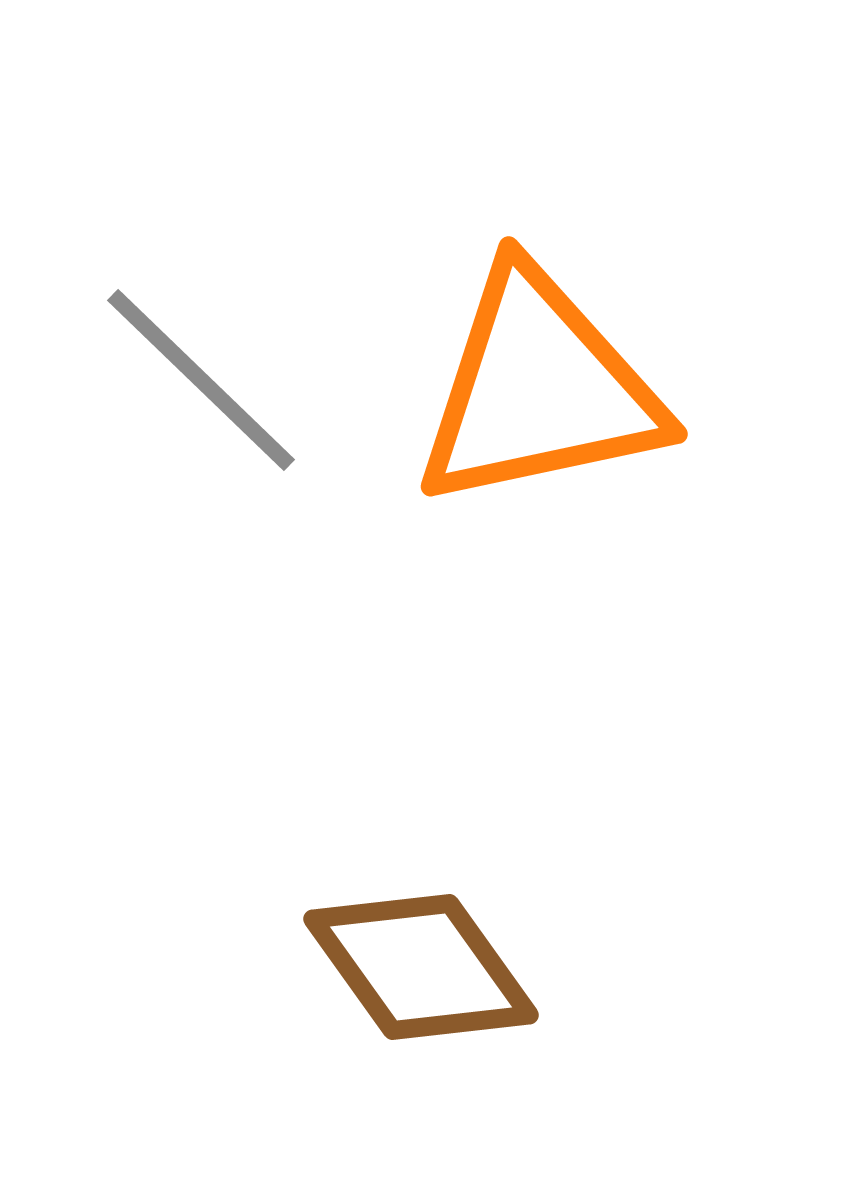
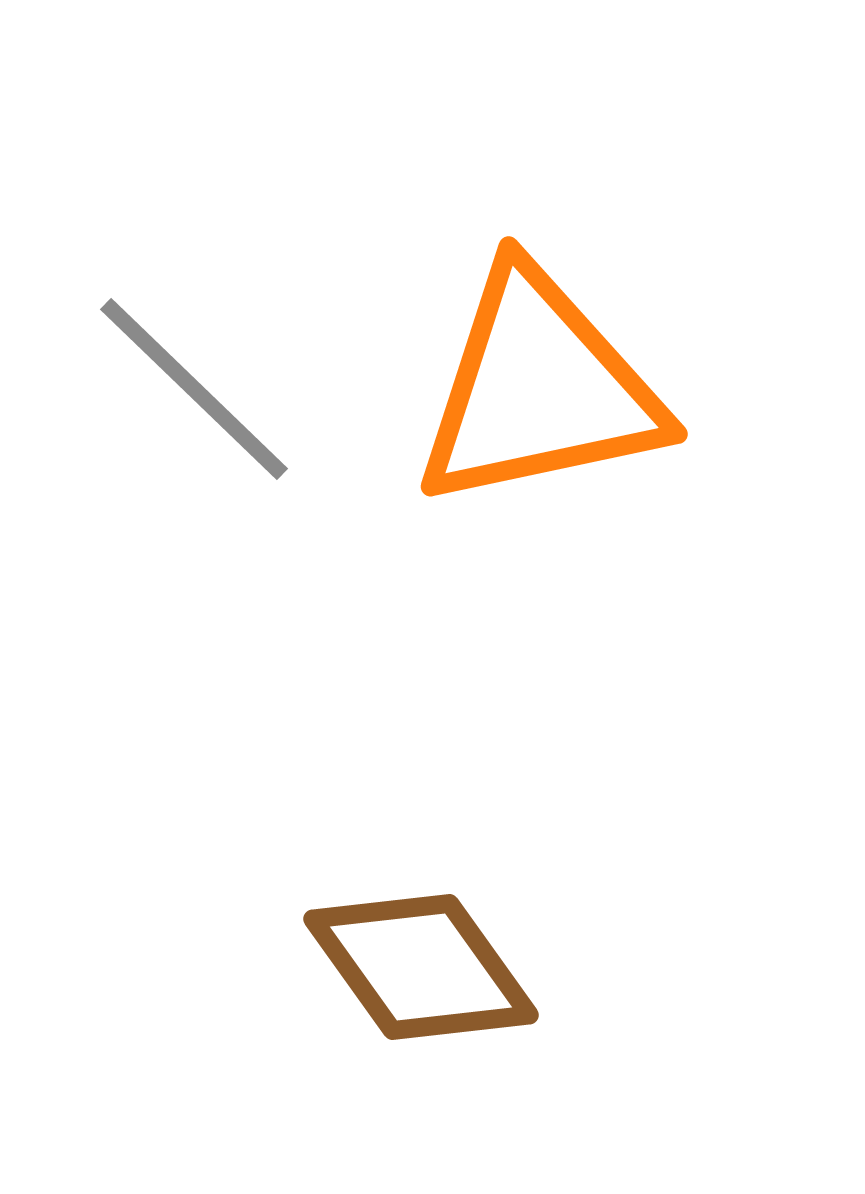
gray line: moved 7 px left, 9 px down
